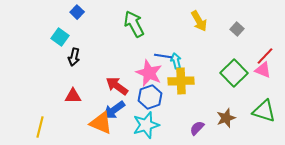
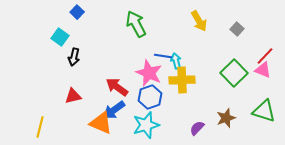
green arrow: moved 2 px right
yellow cross: moved 1 px right, 1 px up
red arrow: moved 1 px down
red triangle: rotated 12 degrees counterclockwise
